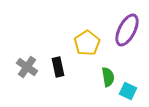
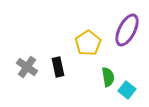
yellow pentagon: moved 1 px right
cyan square: moved 1 px left, 1 px up; rotated 12 degrees clockwise
